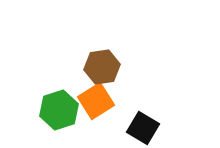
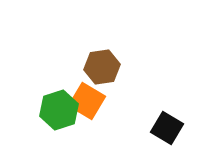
orange square: moved 9 px left; rotated 27 degrees counterclockwise
black square: moved 24 px right
